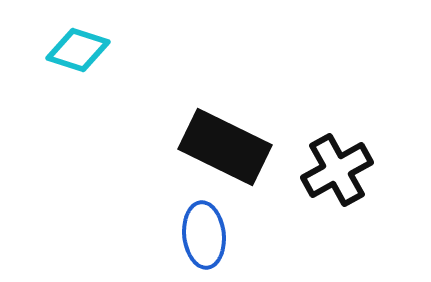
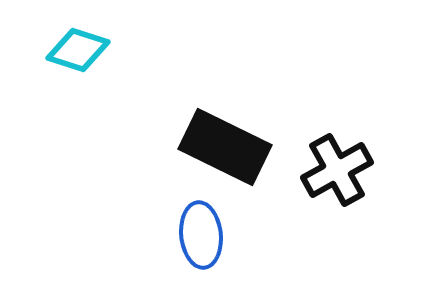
blue ellipse: moved 3 px left
